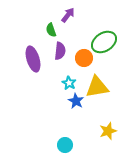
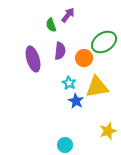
green semicircle: moved 5 px up
